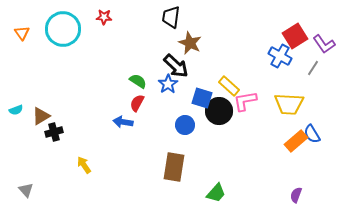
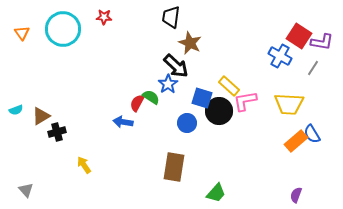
red square: moved 4 px right; rotated 25 degrees counterclockwise
purple L-shape: moved 2 px left, 2 px up; rotated 45 degrees counterclockwise
green semicircle: moved 13 px right, 16 px down
blue circle: moved 2 px right, 2 px up
black cross: moved 3 px right
